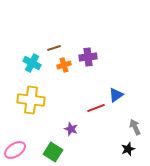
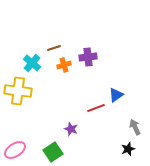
cyan cross: rotated 12 degrees clockwise
yellow cross: moved 13 px left, 9 px up
green square: rotated 24 degrees clockwise
